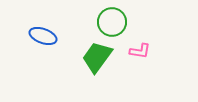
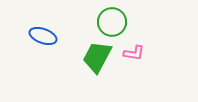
pink L-shape: moved 6 px left, 2 px down
green trapezoid: rotated 8 degrees counterclockwise
